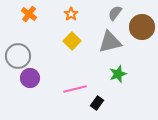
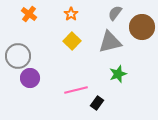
pink line: moved 1 px right, 1 px down
